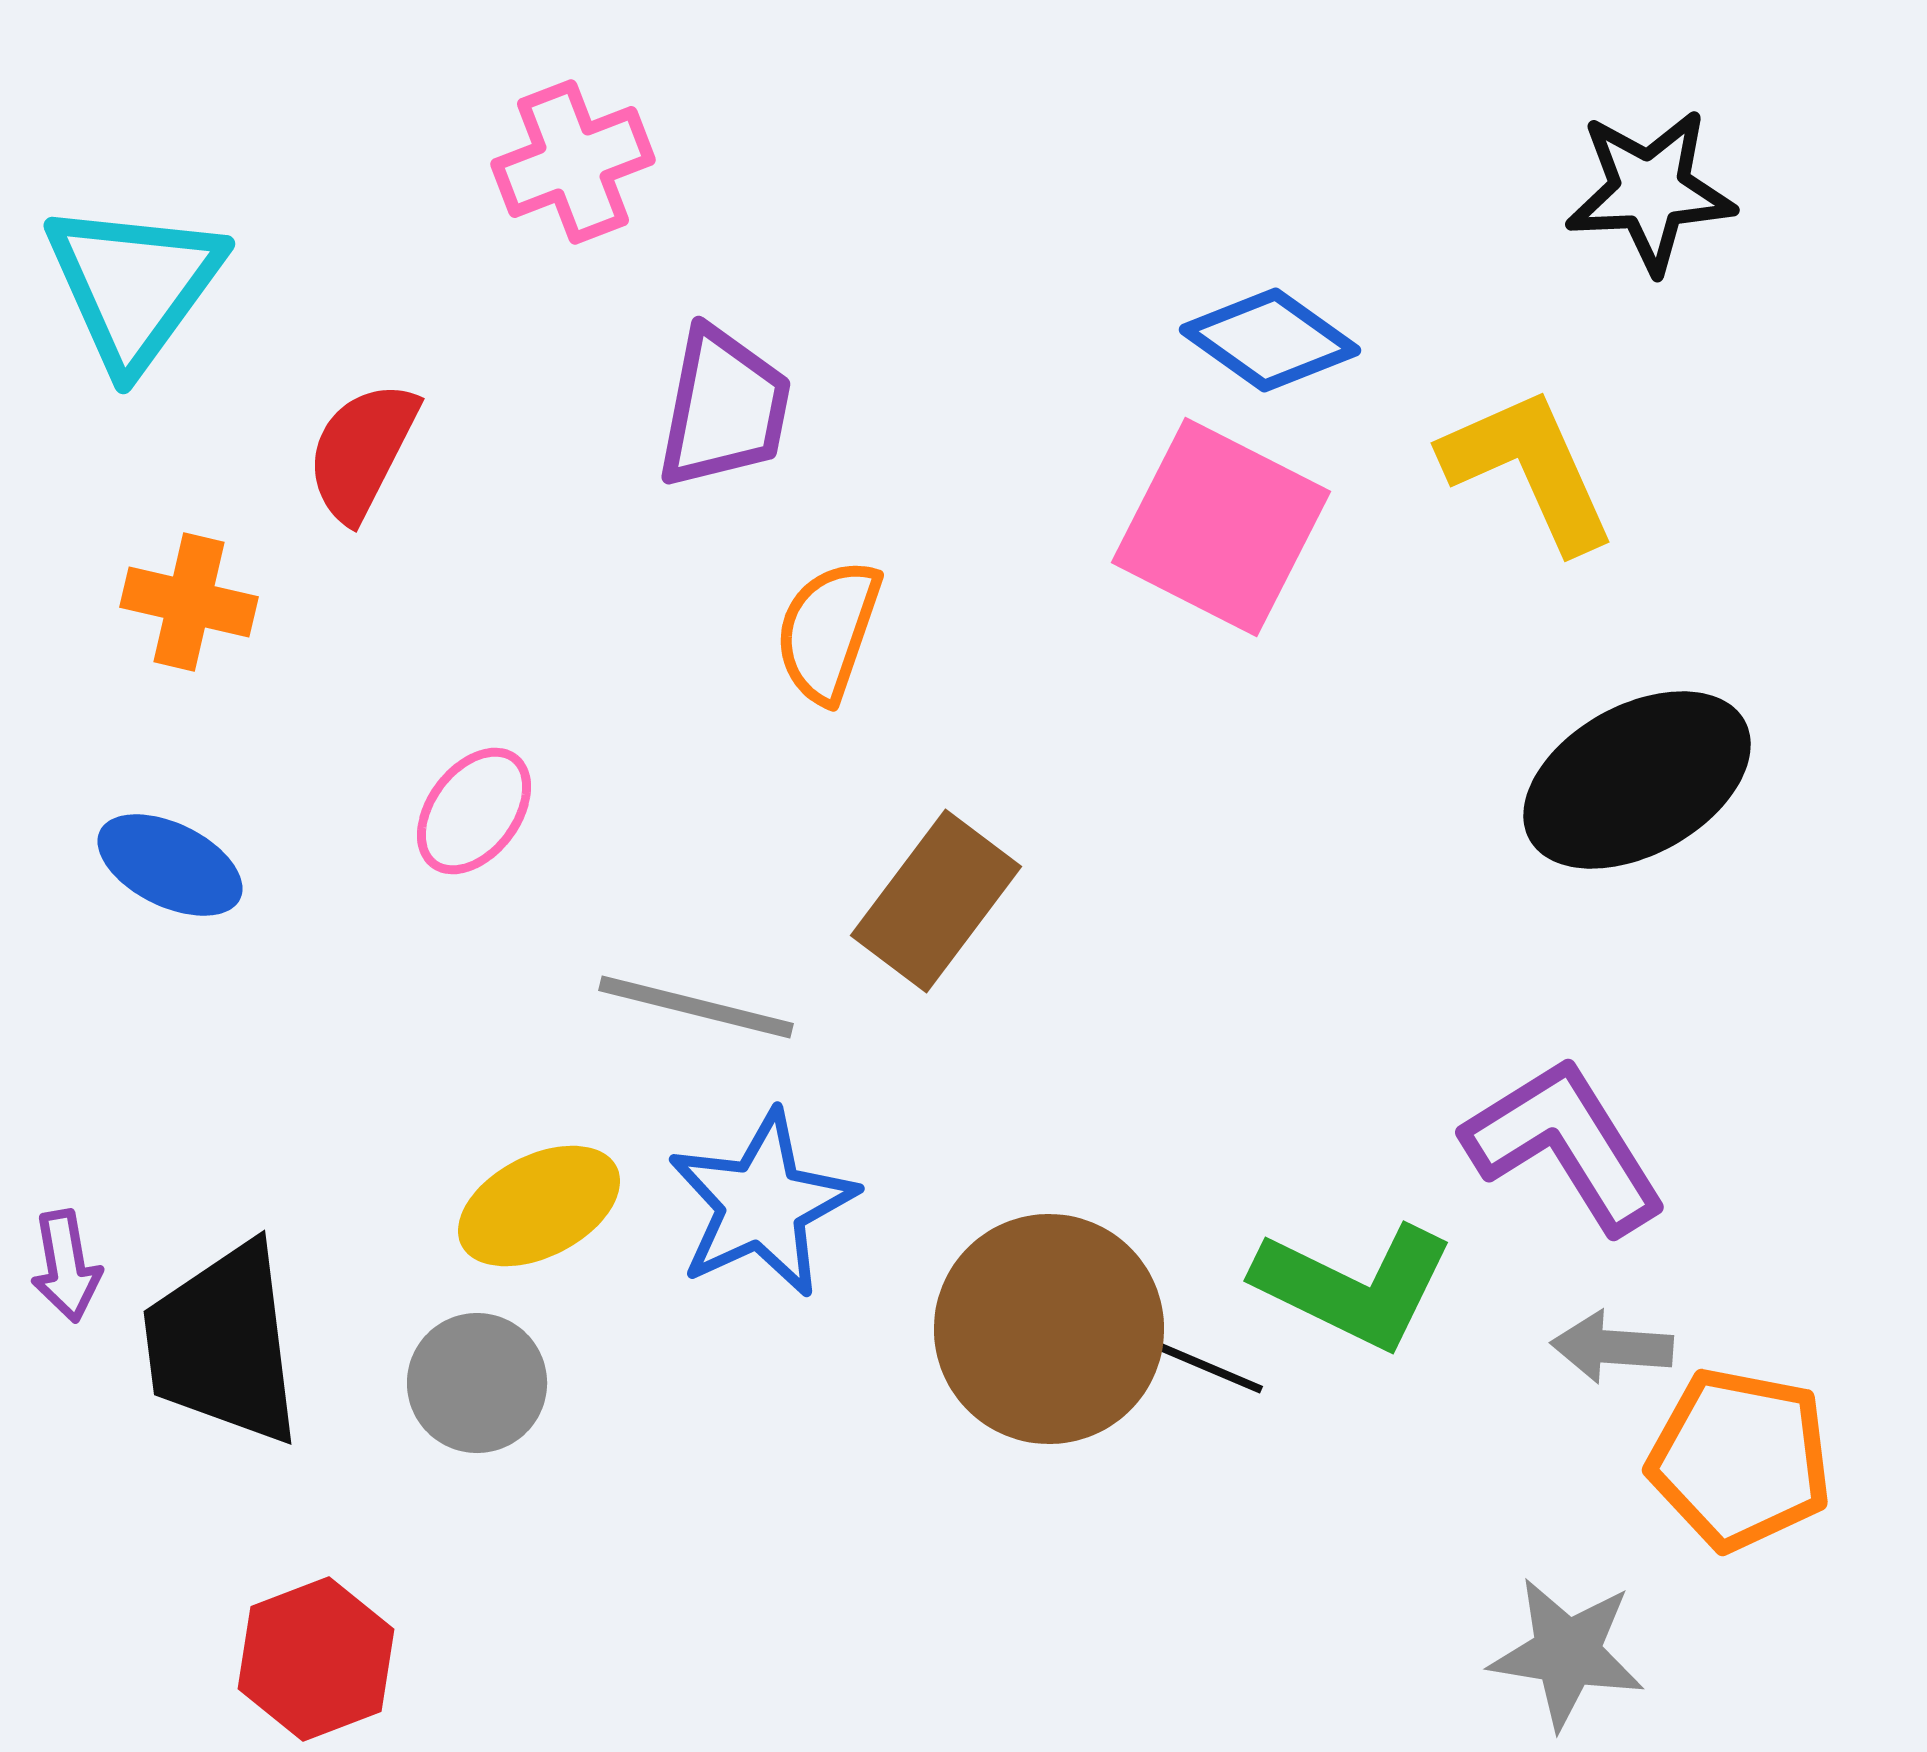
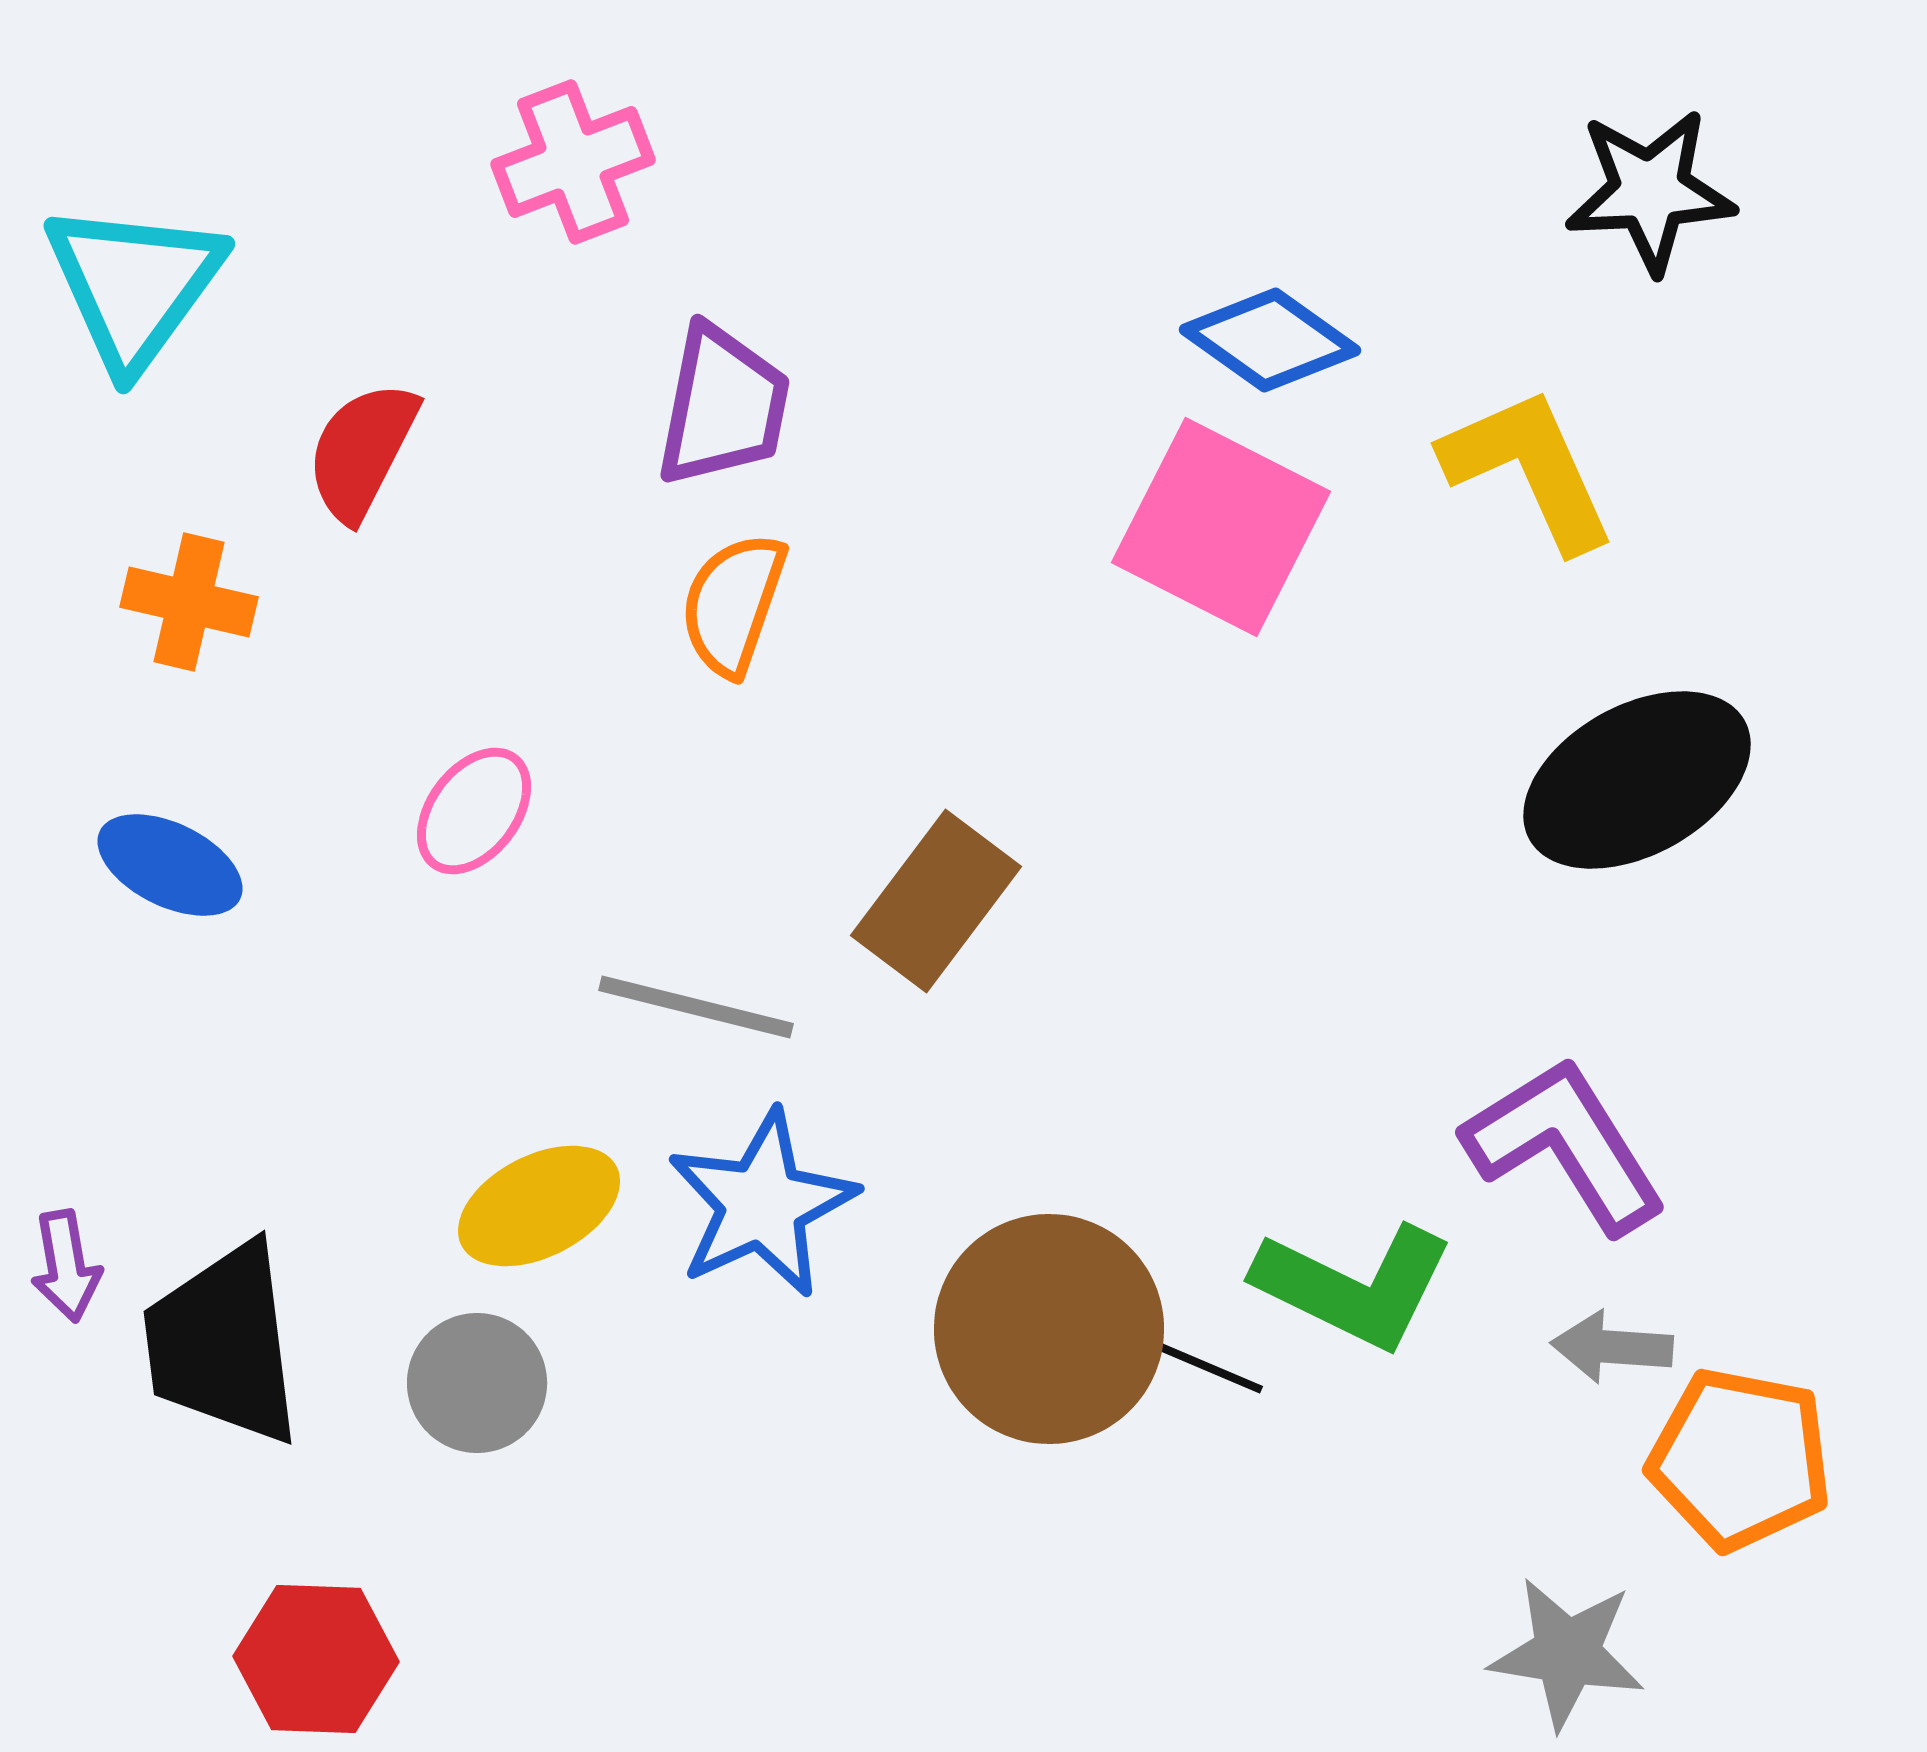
purple trapezoid: moved 1 px left, 2 px up
orange semicircle: moved 95 px left, 27 px up
red hexagon: rotated 23 degrees clockwise
